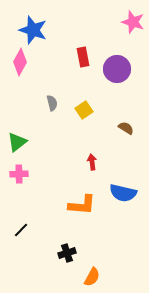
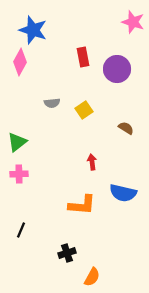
gray semicircle: rotated 98 degrees clockwise
black line: rotated 21 degrees counterclockwise
